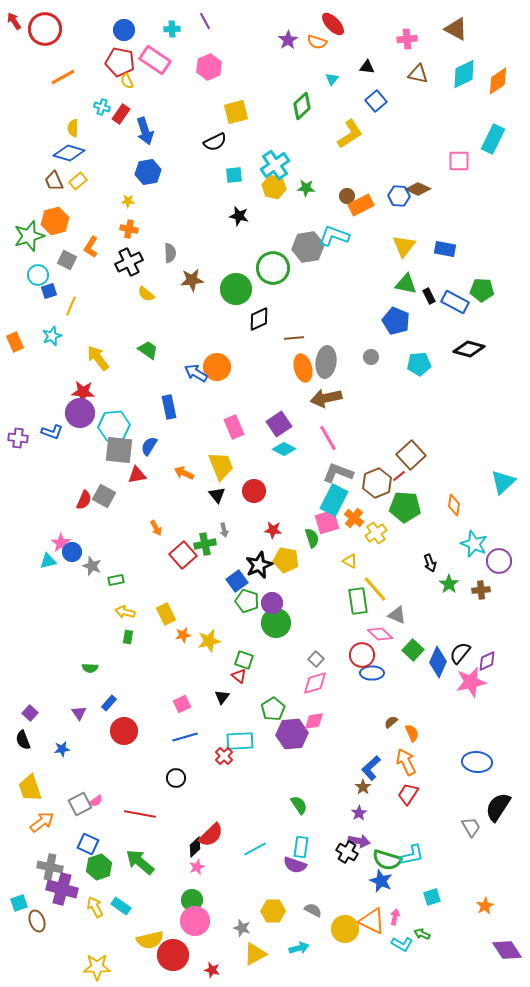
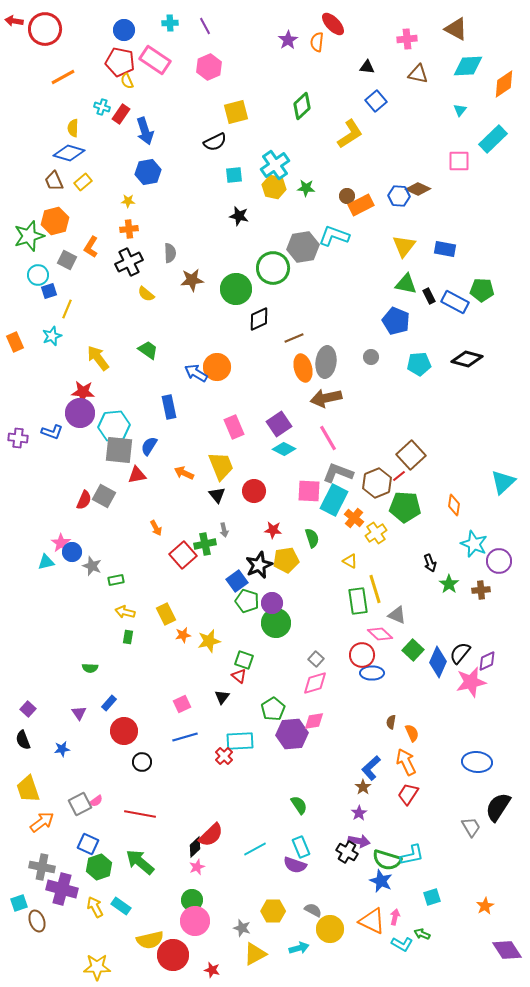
red arrow at (14, 21): rotated 48 degrees counterclockwise
purple line at (205, 21): moved 5 px down
cyan cross at (172, 29): moved 2 px left, 6 px up
orange semicircle at (317, 42): rotated 78 degrees clockwise
cyan diamond at (464, 74): moved 4 px right, 8 px up; rotated 24 degrees clockwise
cyan triangle at (332, 79): moved 128 px right, 31 px down
orange diamond at (498, 81): moved 6 px right, 3 px down
cyan rectangle at (493, 139): rotated 20 degrees clockwise
yellow rectangle at (78, 181): moved 5 px right, 1 px down
orange cross at (129, 229): rotated 18 degrees counterclockwise
gray hexagon at (308, 247): moved 5 px left
yellow line at (71, 306): moved 4 px left, 3 px down
brown line at (294, 338): rotated 18 degrees counterclockwise
black diamond at (469, 349): moved 2 px left, 10 px down
pink square at (327, 522): moved 18 px left, 31 px up; rotated 20 degrees clockwise
yellow pentagon at (286, 560): rotated 20 degrees counterclockwise
cyan triangle at (48, 561): moved 2 px left, 1 px down
yellow line at (375, 589): rotated 24 degrees clockwise
purple square at (30, 713): moved 2 px left, 4 px up
brown semicircle at (391, 722): rotated 40 degrees counterclockwise
black circle at (176, 778): moved 34 px left, 16 px up
yellow trapezoid at (30, 788): moved 2 px left, 1 px down
cyan rectangle at (301, 847): rotated 30 degrees counterclockwise
gray cross at (50, 867): moved 8 px left
yellow circle at (345, 929): moved 15 px left
